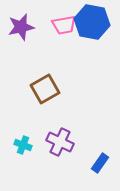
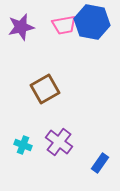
purple cross: moved 1 px left; rotated 12 degrees clockwise
